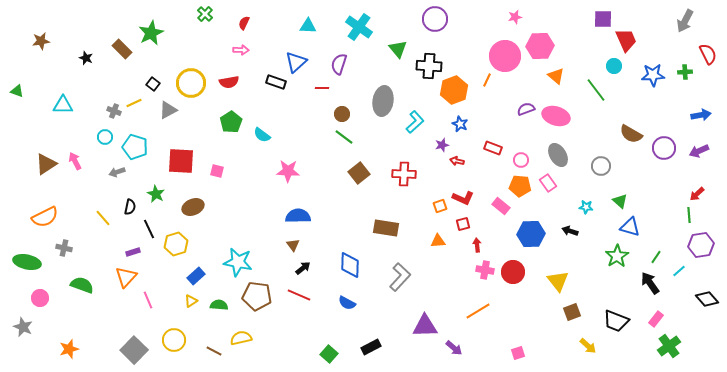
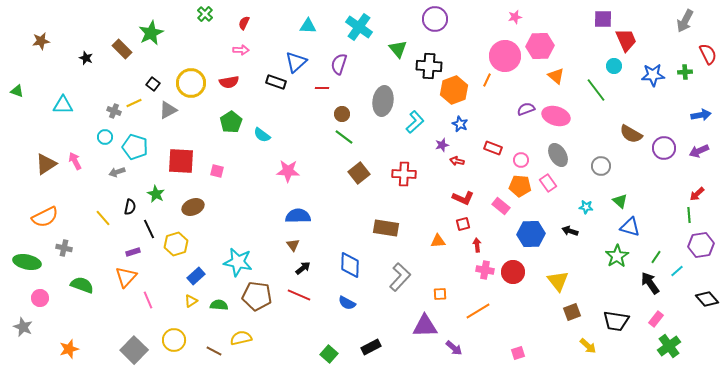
orange square at (440, 206): moved 88 px down; rotated 16 degrees clockwise
cyan line at (679, 271): moved 2 px left
black trapezoid at (616, 321): rotated 12 degrees counterclockwise
